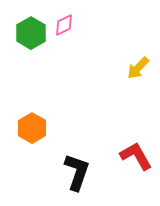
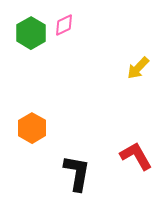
black L-shape: moved 1 px down; rotated 9 degrees counterclockwise
